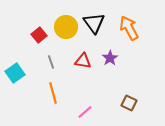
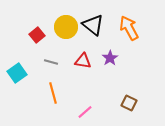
black triangle: moved 1 px left, 2 px down; rotated 15 degrees counterclockwise
red square: moved 2 px left
gray line: rotated 56 degrees counterclockwise
cyan square: moved 2 px right
